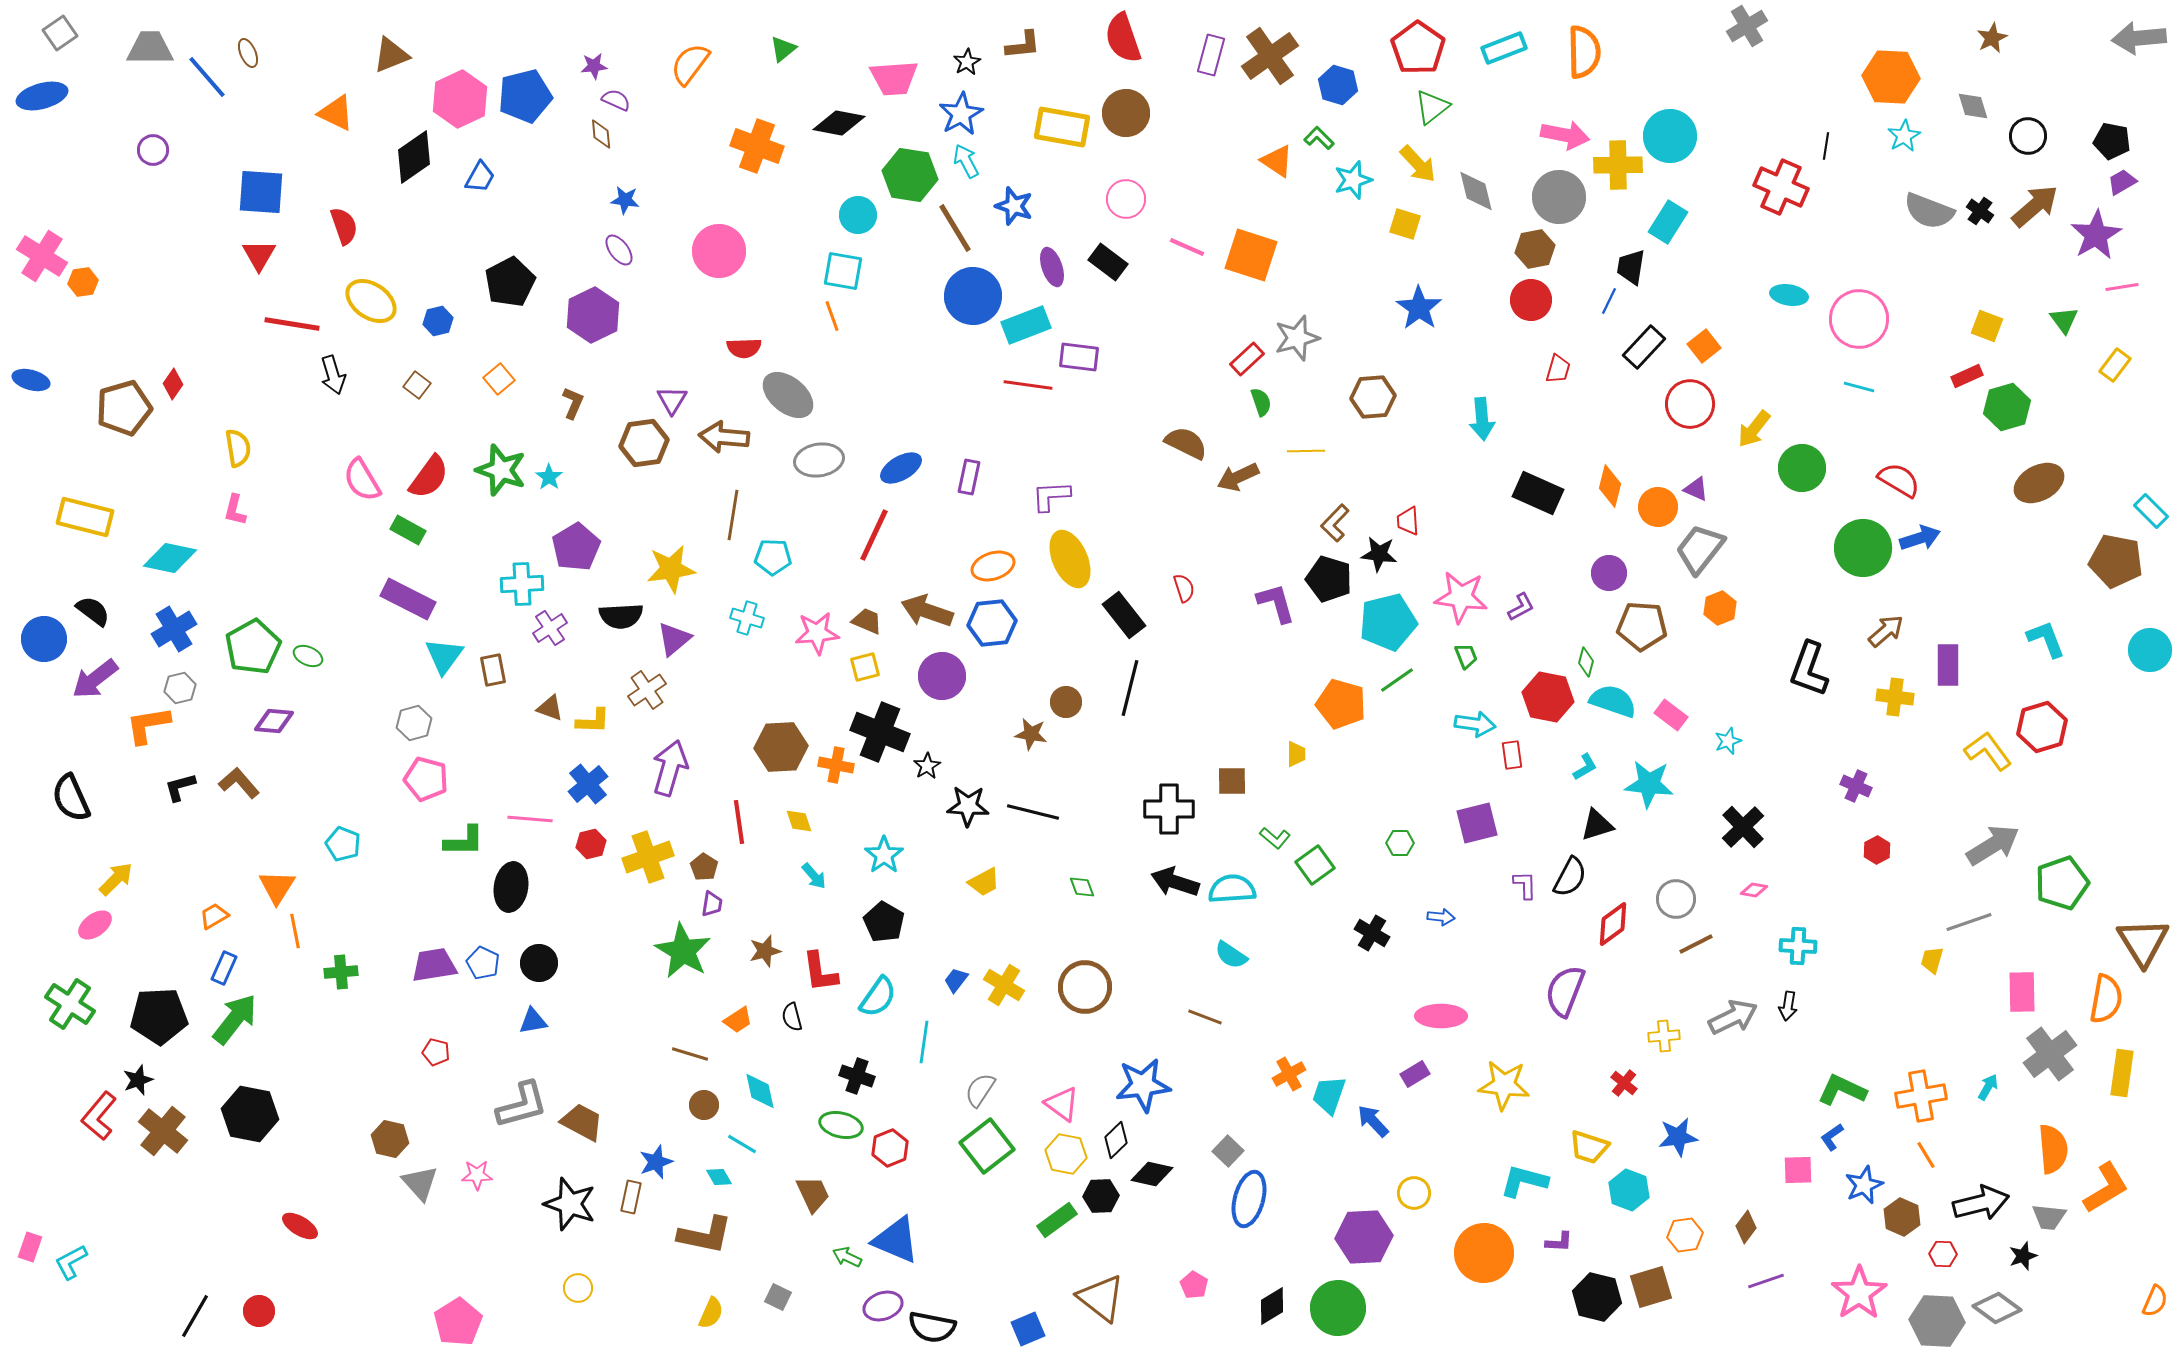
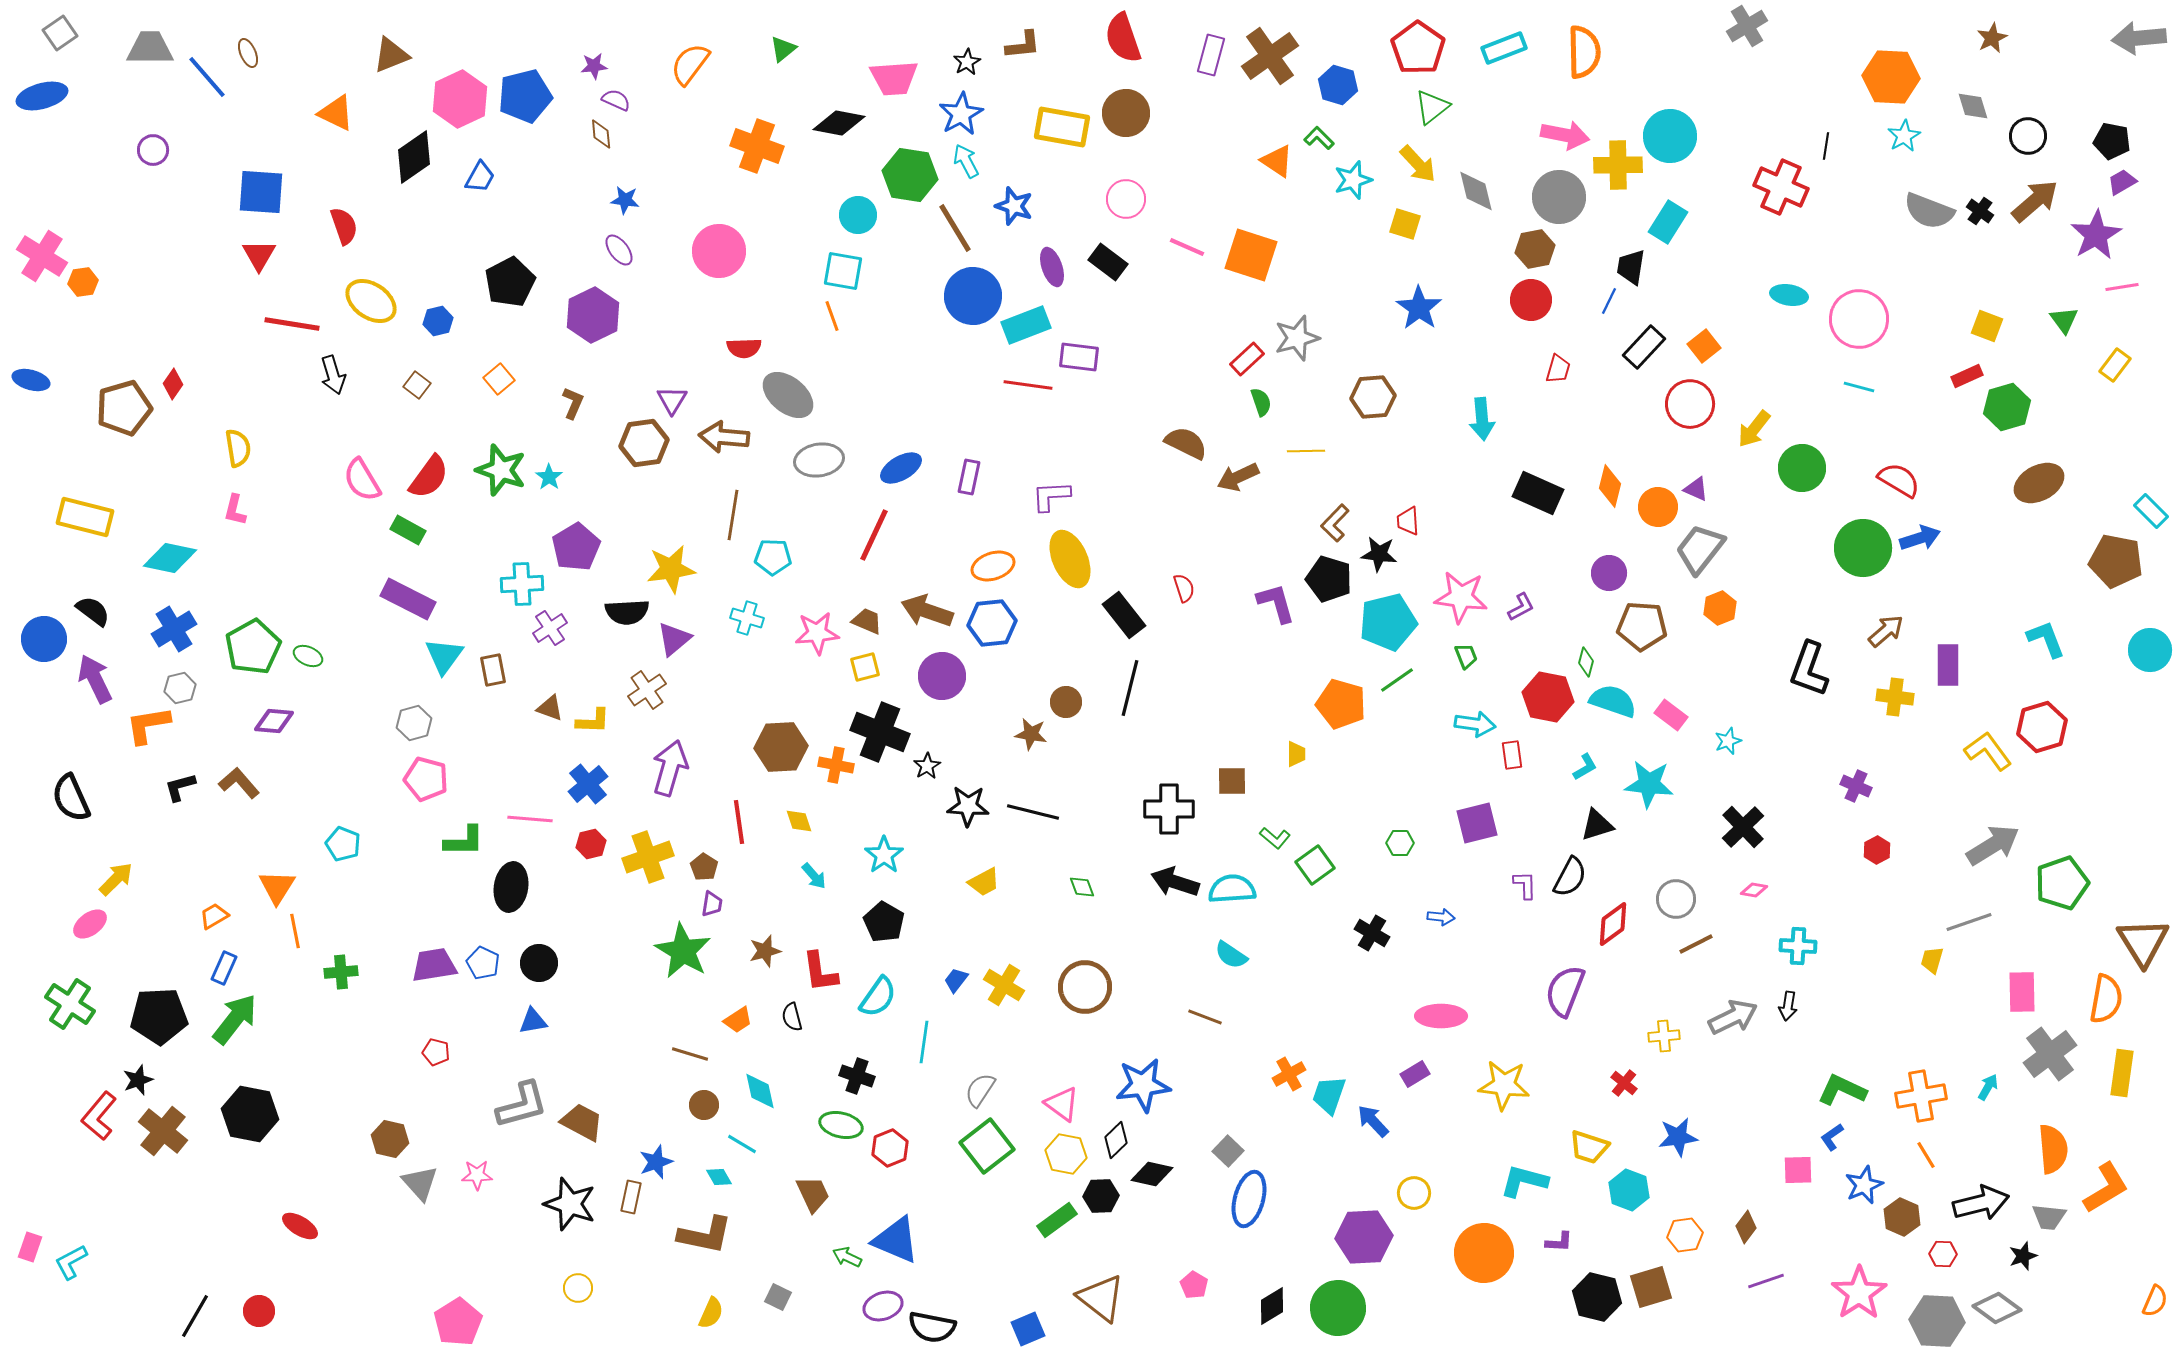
brown arrow at (2035, 206): moved 5 px up
black semicircle at (621, 616): moved 6 px right, 4 px up
purple arrow at (95, 679): rotated 102 degrees clockwise
pink ellipse at (95, 925): moved 5 px left, 1 px up
